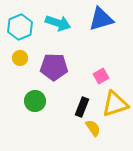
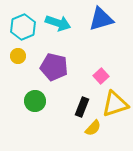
cyan hexagon: moved 3 px right
yellow circle: moved 2 px left, 2 px up
purple pentagon: rotated 12 degrees clockwise
pink square: rotated 14 degrees counterclockwise
yellow semicircle: rotated 78 degrees clockwise
